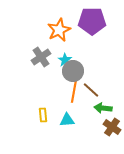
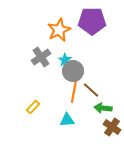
yellow rectangle: moved 10 px left, 8 px up; rotated 48 degrees clockwise
